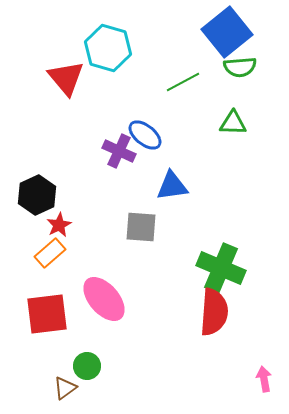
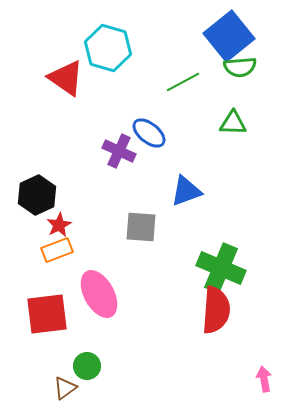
blue square: moved 2 px right, 4 px down
red triangle: rotated 15 degrees counterclockwise
blue ellipse: moved 4 px right, 2 px up
blue triangle: moved 14 px right, 5 px down; rotated 12 degrees counterclockwise
orange rectangle: moved 7 px right, 3 px up; rotated 20 degrees clockwise
pink ellipse: moved 5 px left, 5 px up; rotated 12 degrees clockwise
red semicircle: moved 2 px right, 2 px up
